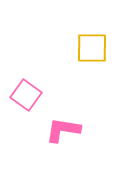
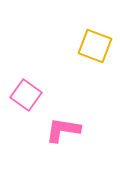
yellow square: moved 3 px right, 2 px up; rotated 20 degrees clockwise
